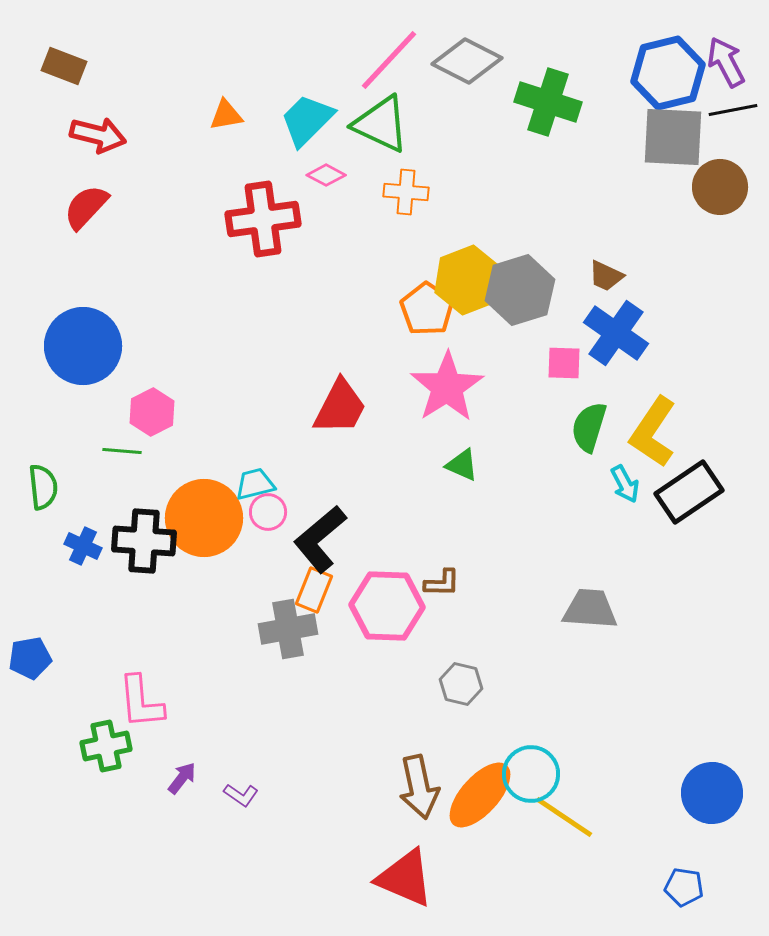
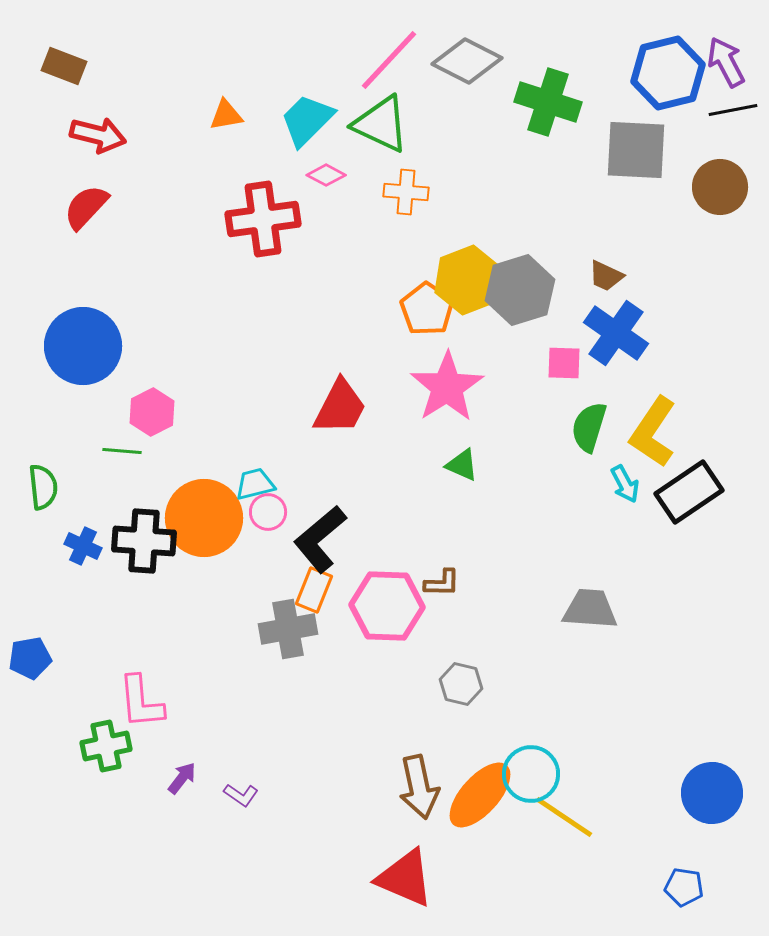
gray square at (673, 137): moved 37 px left, 13 px down
